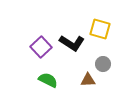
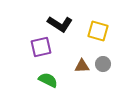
yellow square: moved 2 px left, 2 px down
black L-shape: moved 12 px left, 19 px up
purple square: rotated 30 degrees clockwise
brown triangle: moved 6 px left, 14 px up
